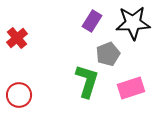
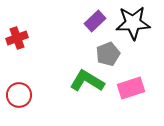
purple rectangle: moved 3 px right; rotated 15 degrees clockwise
red cross: rotated 20 degrees clockwise
green L-shape: rotated 76 degrees counterclockwise
